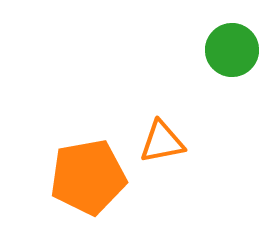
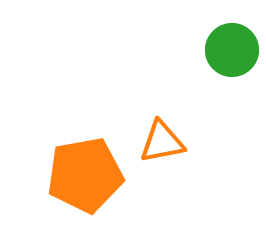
orange pentagon: moved 3 px left, 2 px up
